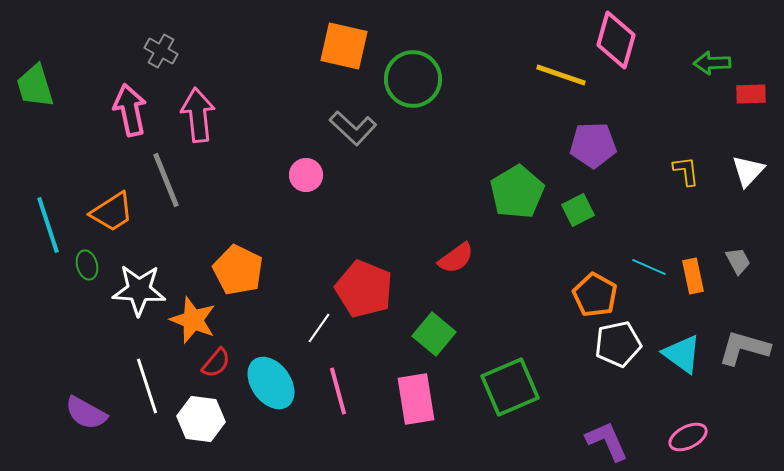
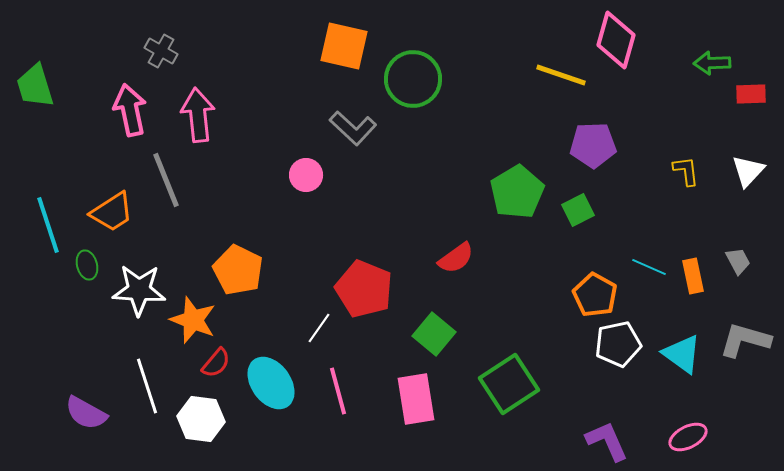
gray L-shape at (744, 348): moved 1 px right, 8 px up
green square at (510, 387): moved 1 px left, 3 px up; rotated 10 degrees counterclockwise
